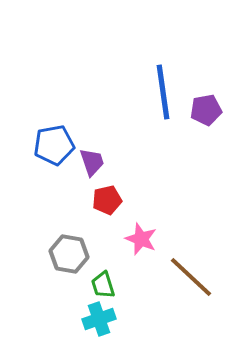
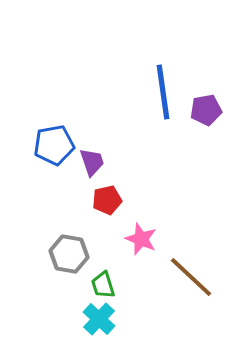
cyan cross: rotated 28 degrees counterclockwise
